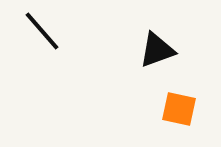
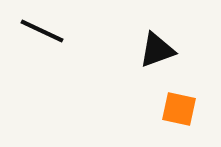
black line: rotated 24 degrees counterclockwise
